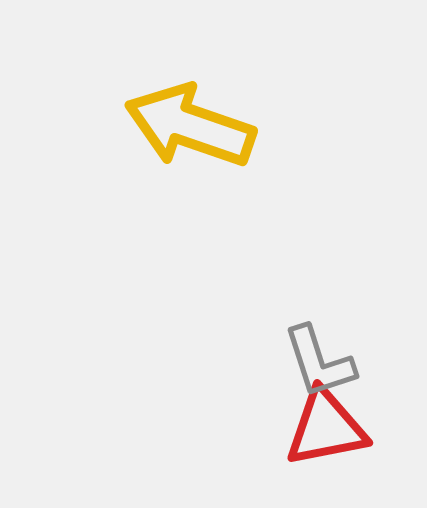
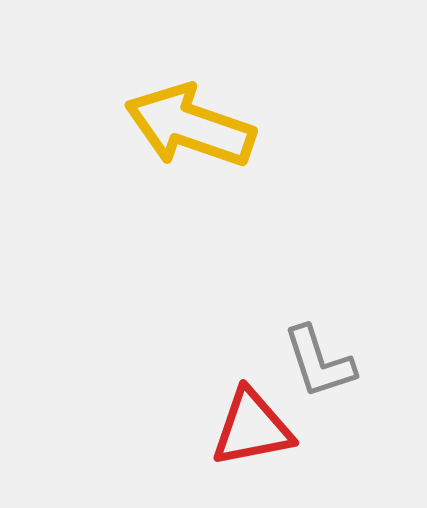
red triangle: moved 74 px left
